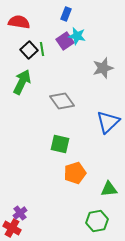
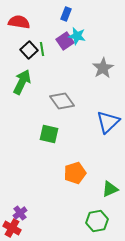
gray star: rotated 15 degrees counterclockwise
green square: moved 11 px left, 10 px up
green triangle: moved 1 px right; rotated 18 degrees counterclockwise
